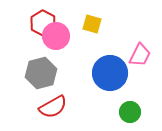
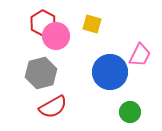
blue circle: moved 1 px up
